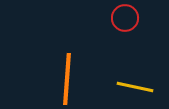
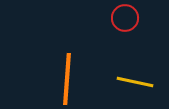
yellow line: moved 5 px up
